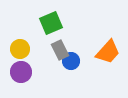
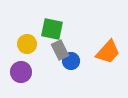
green square: moved 1 px right, 6 px down; rotated 35 degrees clockwise
yellow circle: moved 7 px right, 5 px up
